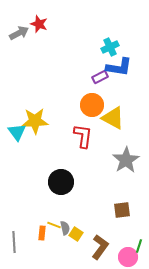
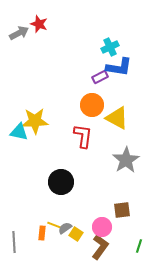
yellow triangle: moved 4 px right
cyan triangle: moved 2 px right; rotated 42 degrees counterclockwise
gray semicircle: rotated 112 degrees counterclockwise
pink circle: moved 26 px left, 30 px up
